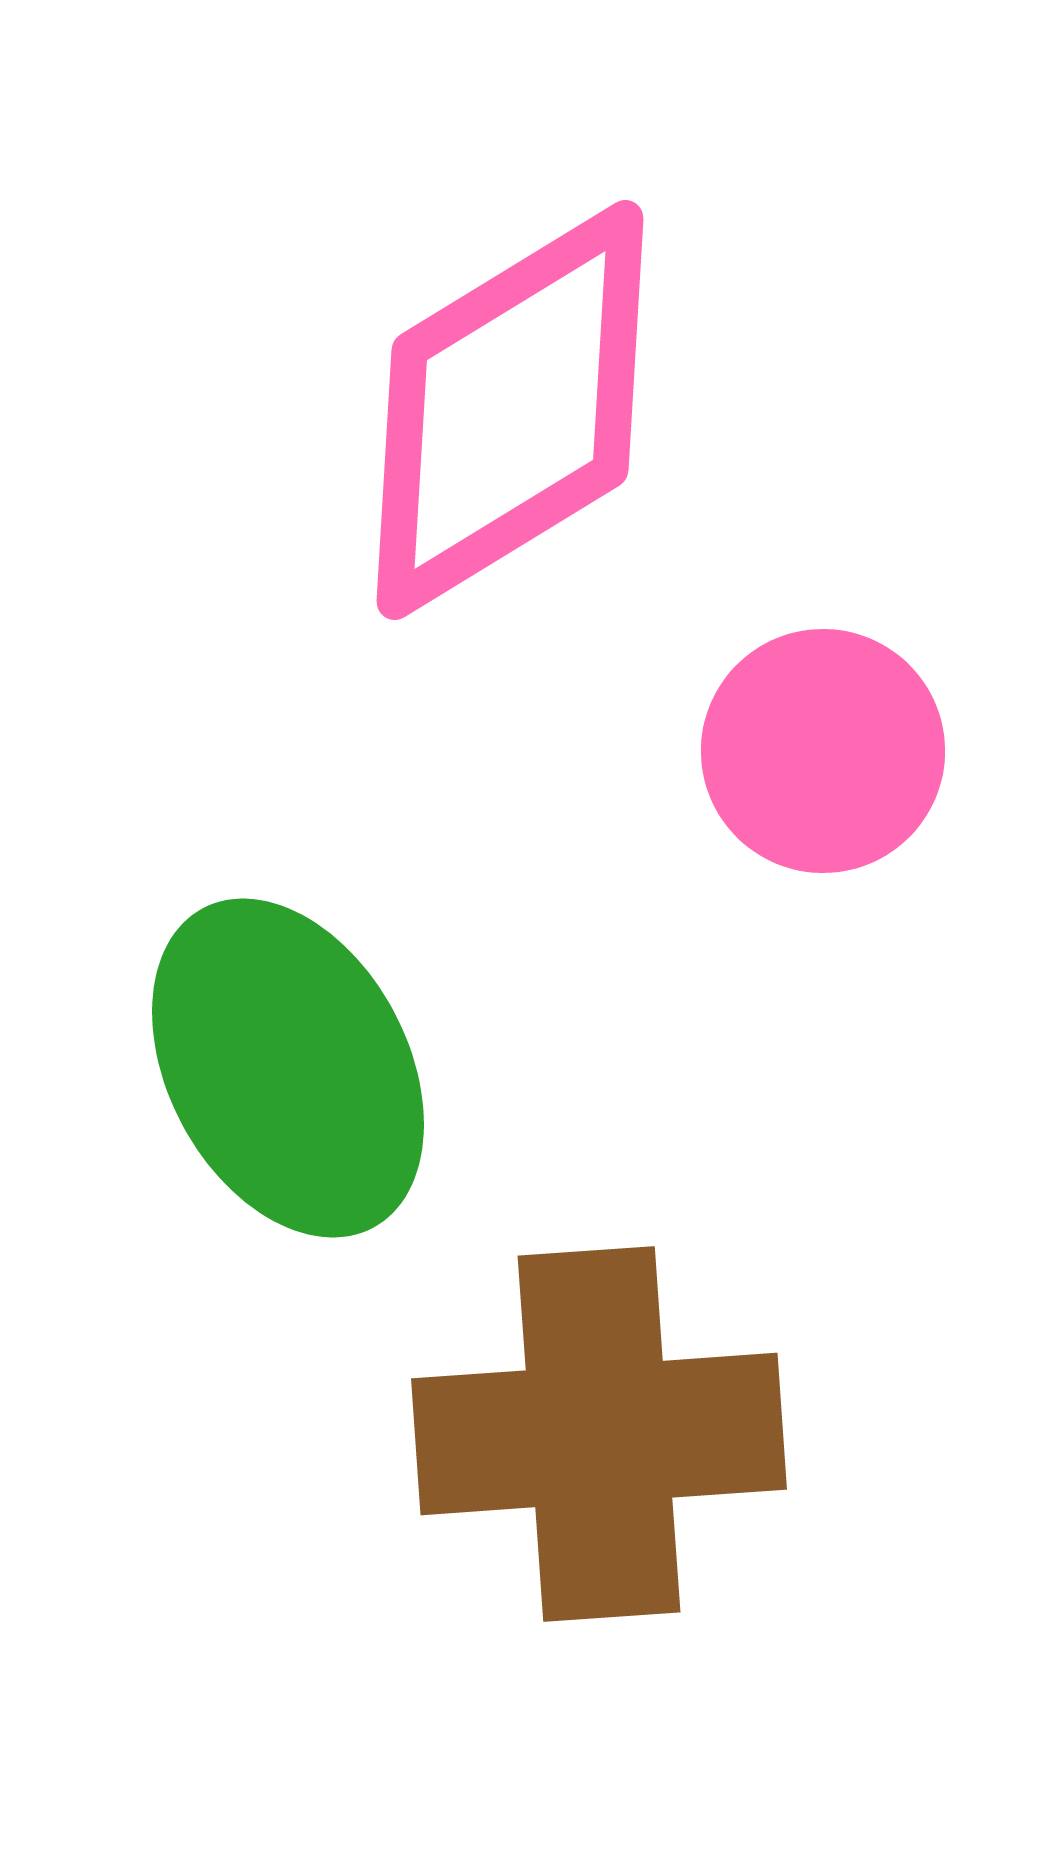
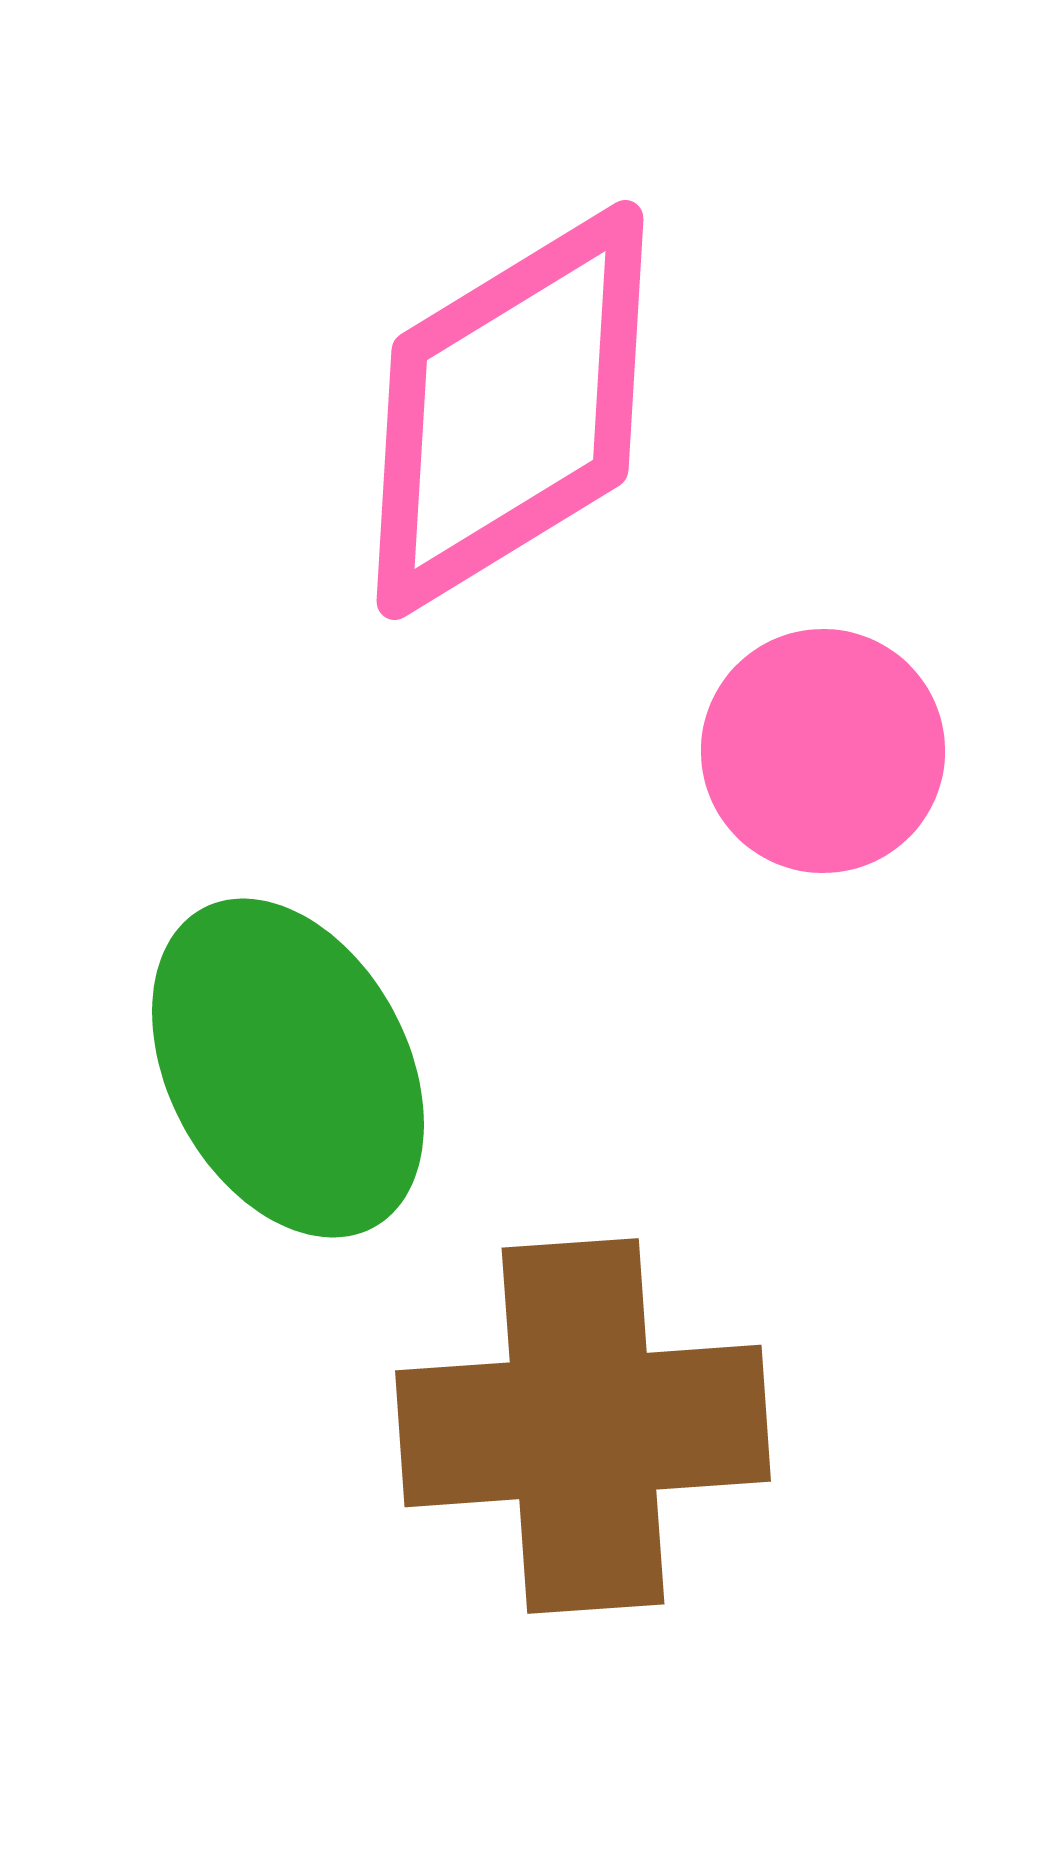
brown cross: moved 16 px left, 8 px up
